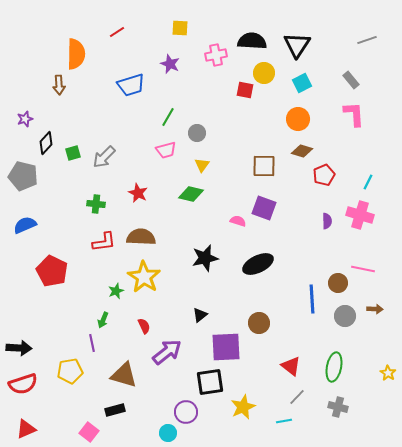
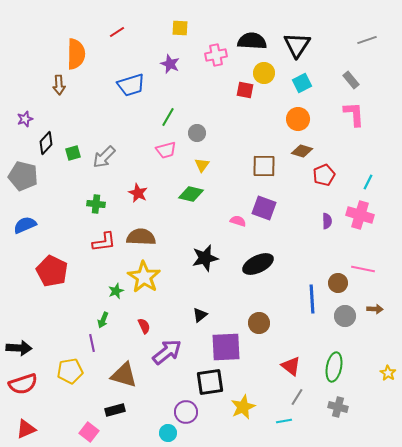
gray line at (297, 397): rotated 12 degrees counterclockwise
